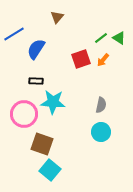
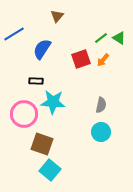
brown triangle: moved 1 px up
blue semicircle: moved 6 px right
